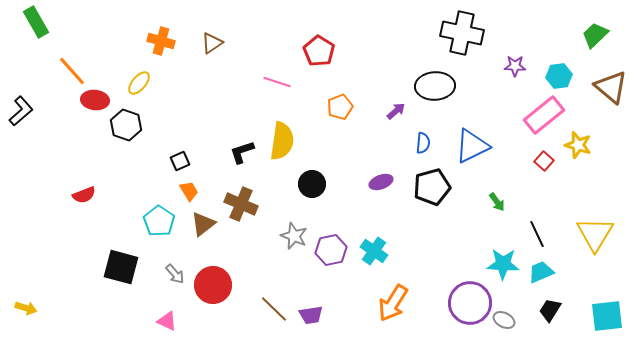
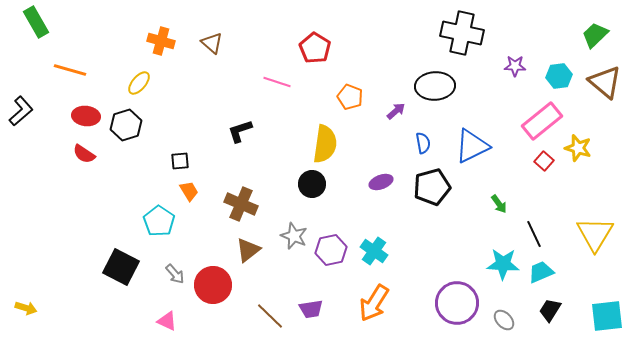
brown triangle at (212, 43): rotated 45 degrees counterclockwise
red pentagon at (319, 51): moved 4 px left, 3 px up
orange line at (72, 71): moved 2 px left, 1 px up; rotated 32 degrees counterclockwise
brown triangle at (611, 87): moved 6 px left, 5 px up
red ellipse at (95, 100): moved 9 px left, 16 px down
orange pentagon at (340, 107): moved 10 px right, 10 px up; rotated 30 degrees counterclockwise
pink rectangle at (544, 115): moved 2 px left, 6 px down
black hexagon at (126, 125): rotated 24 degrees clockwise
yellow semicircle at (282, 141): moved 43 px right, 3 px down
blue semicircle at (423, 143): rotated 15 degrees counterclockwise
yellow star at (578, 145): moved 3 px down
black L-shape at (242, 152): moved 2 px left, 21 px up
black square at (180, 161): rotated 18 degrees clockwise
red semicircle at (84, 195): moved 41 px up; rotated 55 degrees clockwise
green arrow at (497, 202): moved 2 px right, 2 px down
brown triangle at (203, 224): moved 45 px right, 26 px down
black line at (537, 234): moved 3 px left
black square at (121, 267): rotated 12 degrees clockwise
orange arrow at (393, 303): moved 19 px left
purple circle at (470, 303): moved 13 px left
brown line at (274, 309): moved 4 px left, 7 px down
purple trapezoid at (311, 315): moved 6 px up
gray ellipse at (504, 320): rotated 20 degrees clockwise
